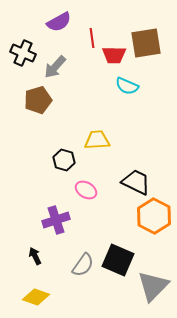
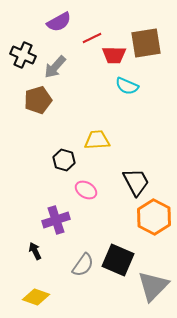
red line: rotated 72 degrees clockwise
black cross: moved 2 px down
black trapezoid: rotated 36 degrees clockwise
orange hexagon: moved 1 px down
black arrow: moved 5 px up
